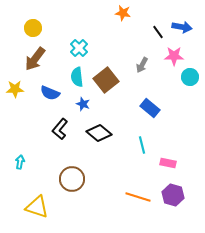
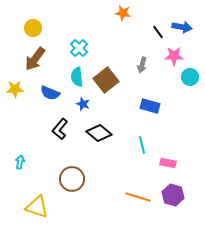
gray arrow: rotated 14 degrees counterclockwise
blue rectangle: moved 2 px up; rotated 24 degrees counterclockwise
